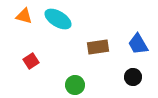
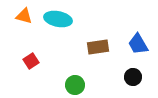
cyan ellipse: rotated 20 degrees counterclockwise
